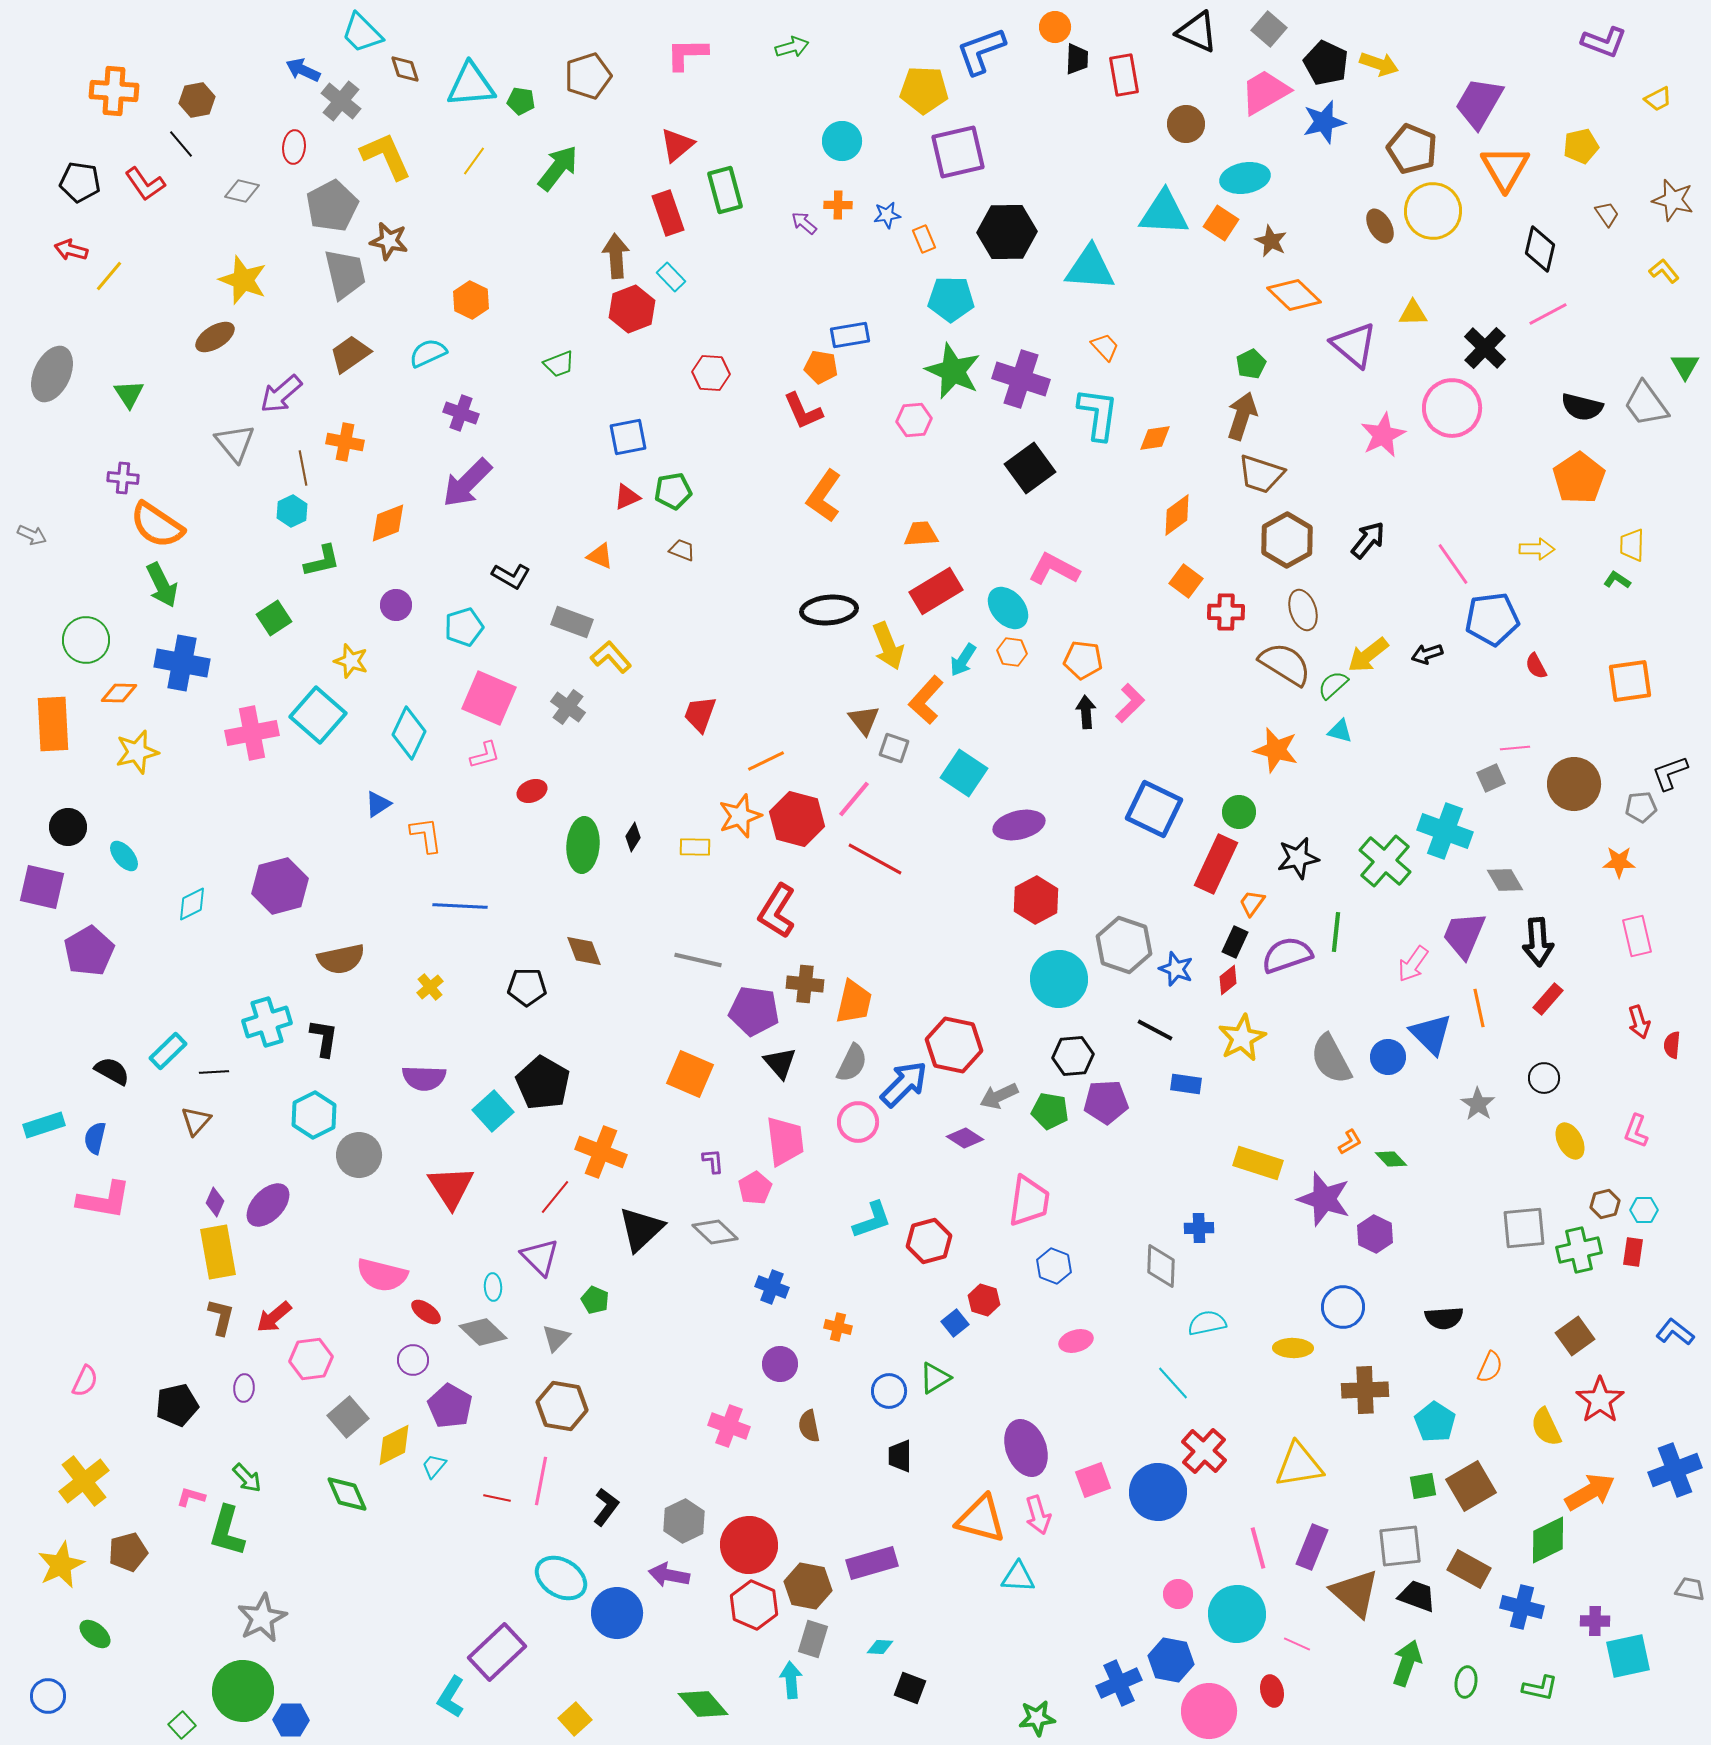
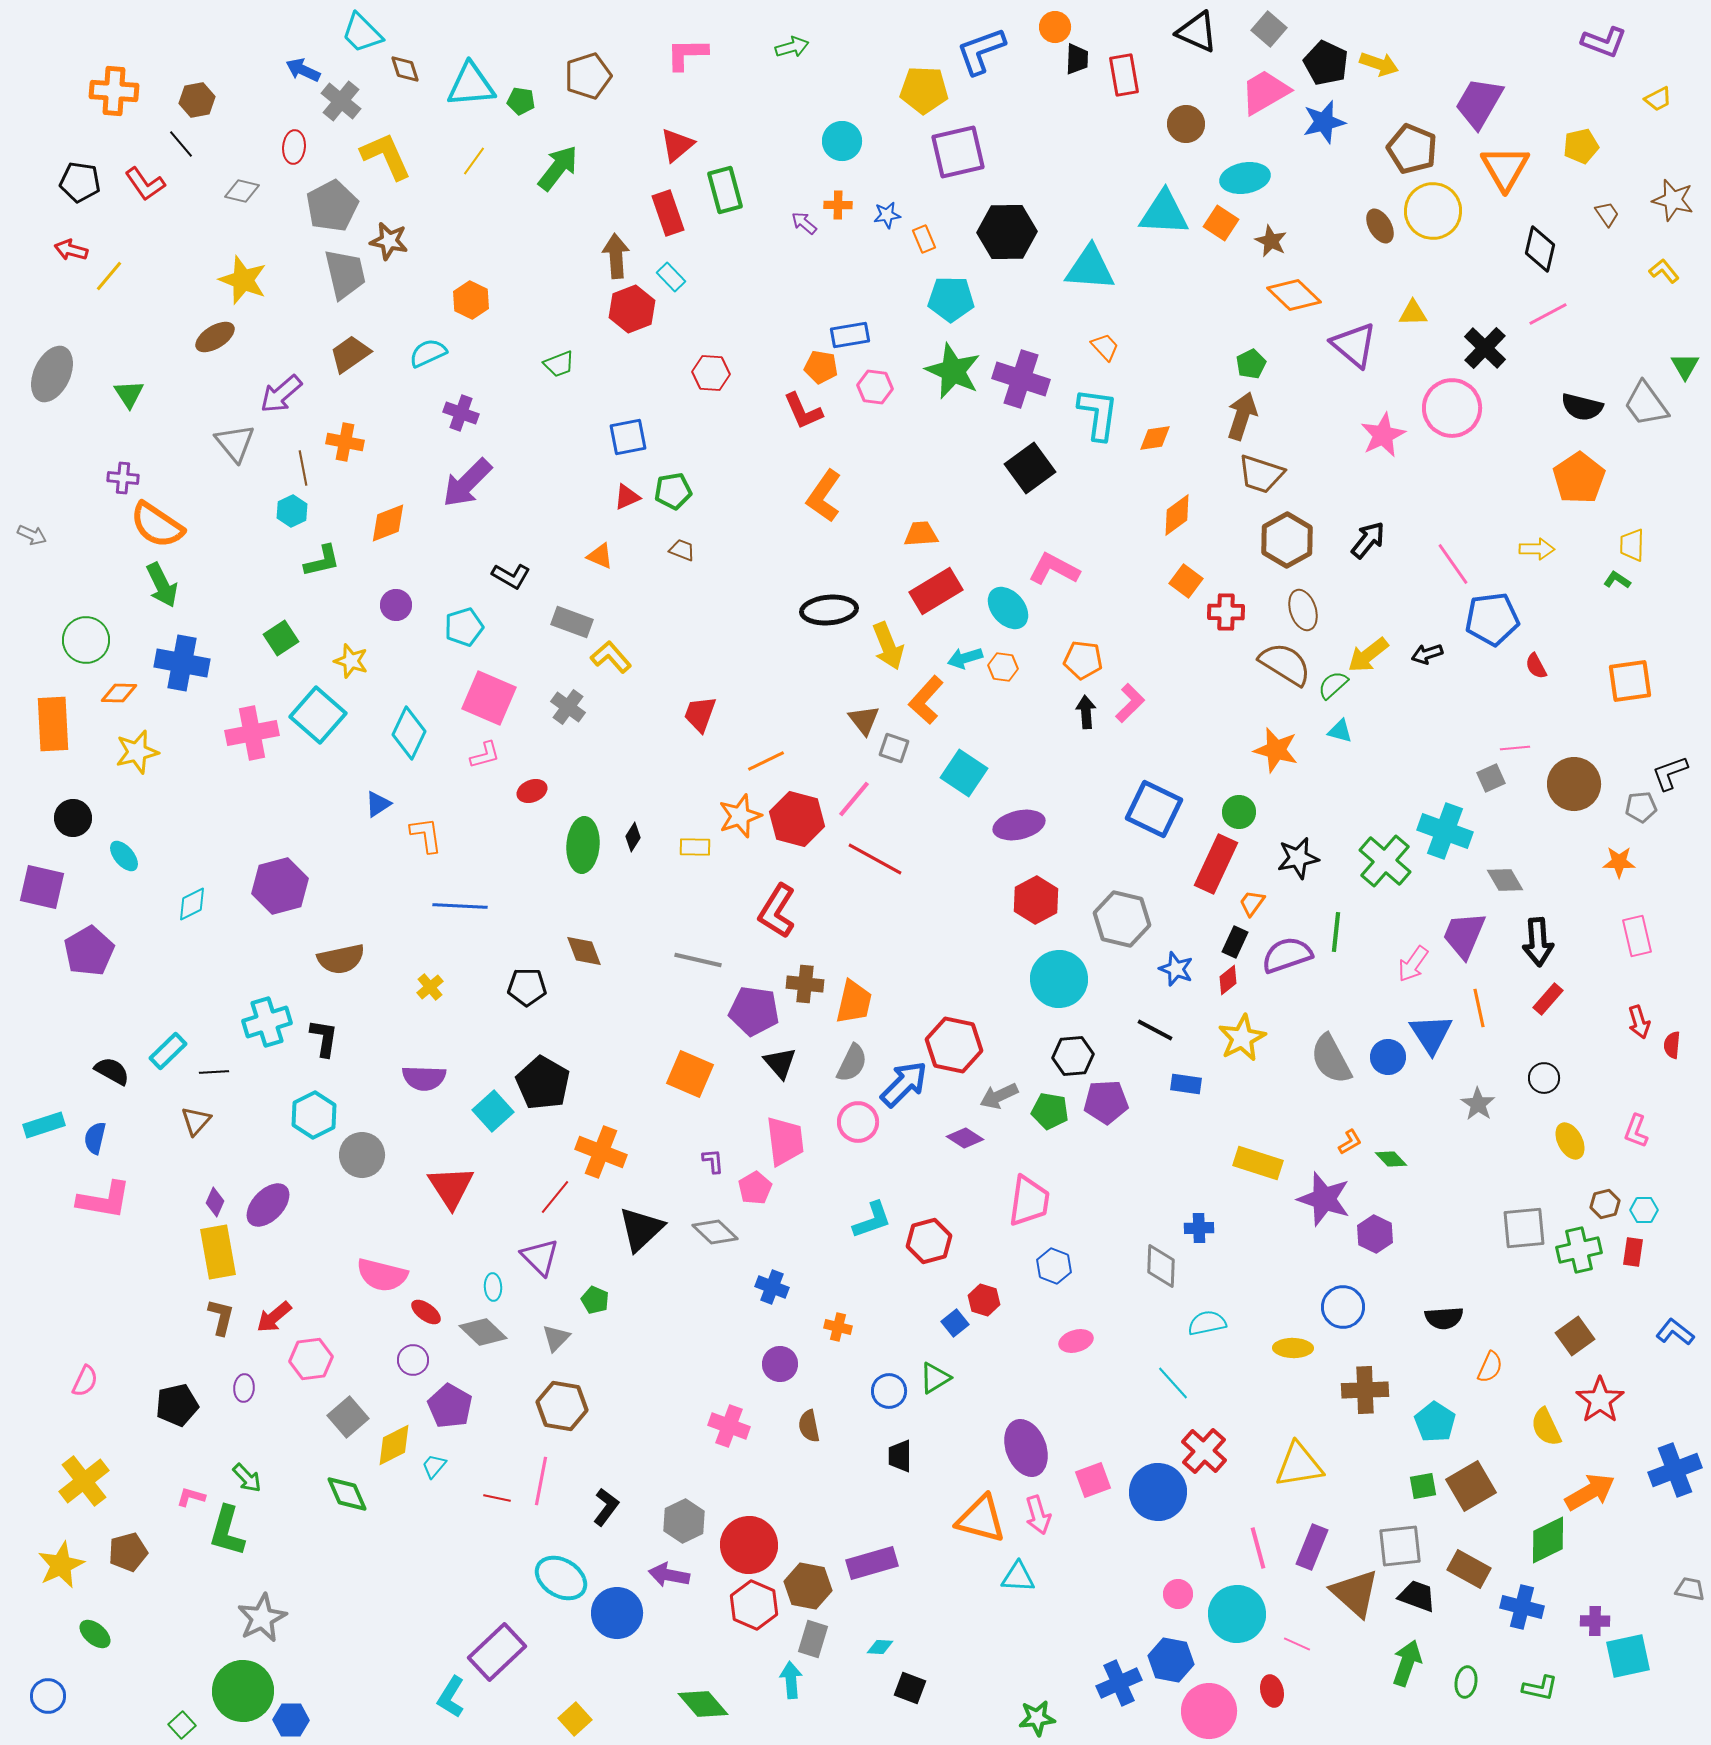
pink hexagon at (914, 420): moved 39 px left, 33 px up; rotated 12 degrees clockwise
green square at (274, 618): moved 7 px right, 20 px down
orange hexagon at (1012, 652): moved 9 px left, 15 px down
cyan arrow at (963, 660): moved 2 px right, 2 px up; rotated 40 degrees clockwise
black circle at (68, 827): moved 5 px right, 9 px up
gray hexagon at (1124, 945): moved 2 px left, 26 px up; rotated 6 degrees counterclockwise
blue triangle at (1431, 1034): rotated 12 degrees clockwise
gray circle at (359, 1155): moved 3 px right
